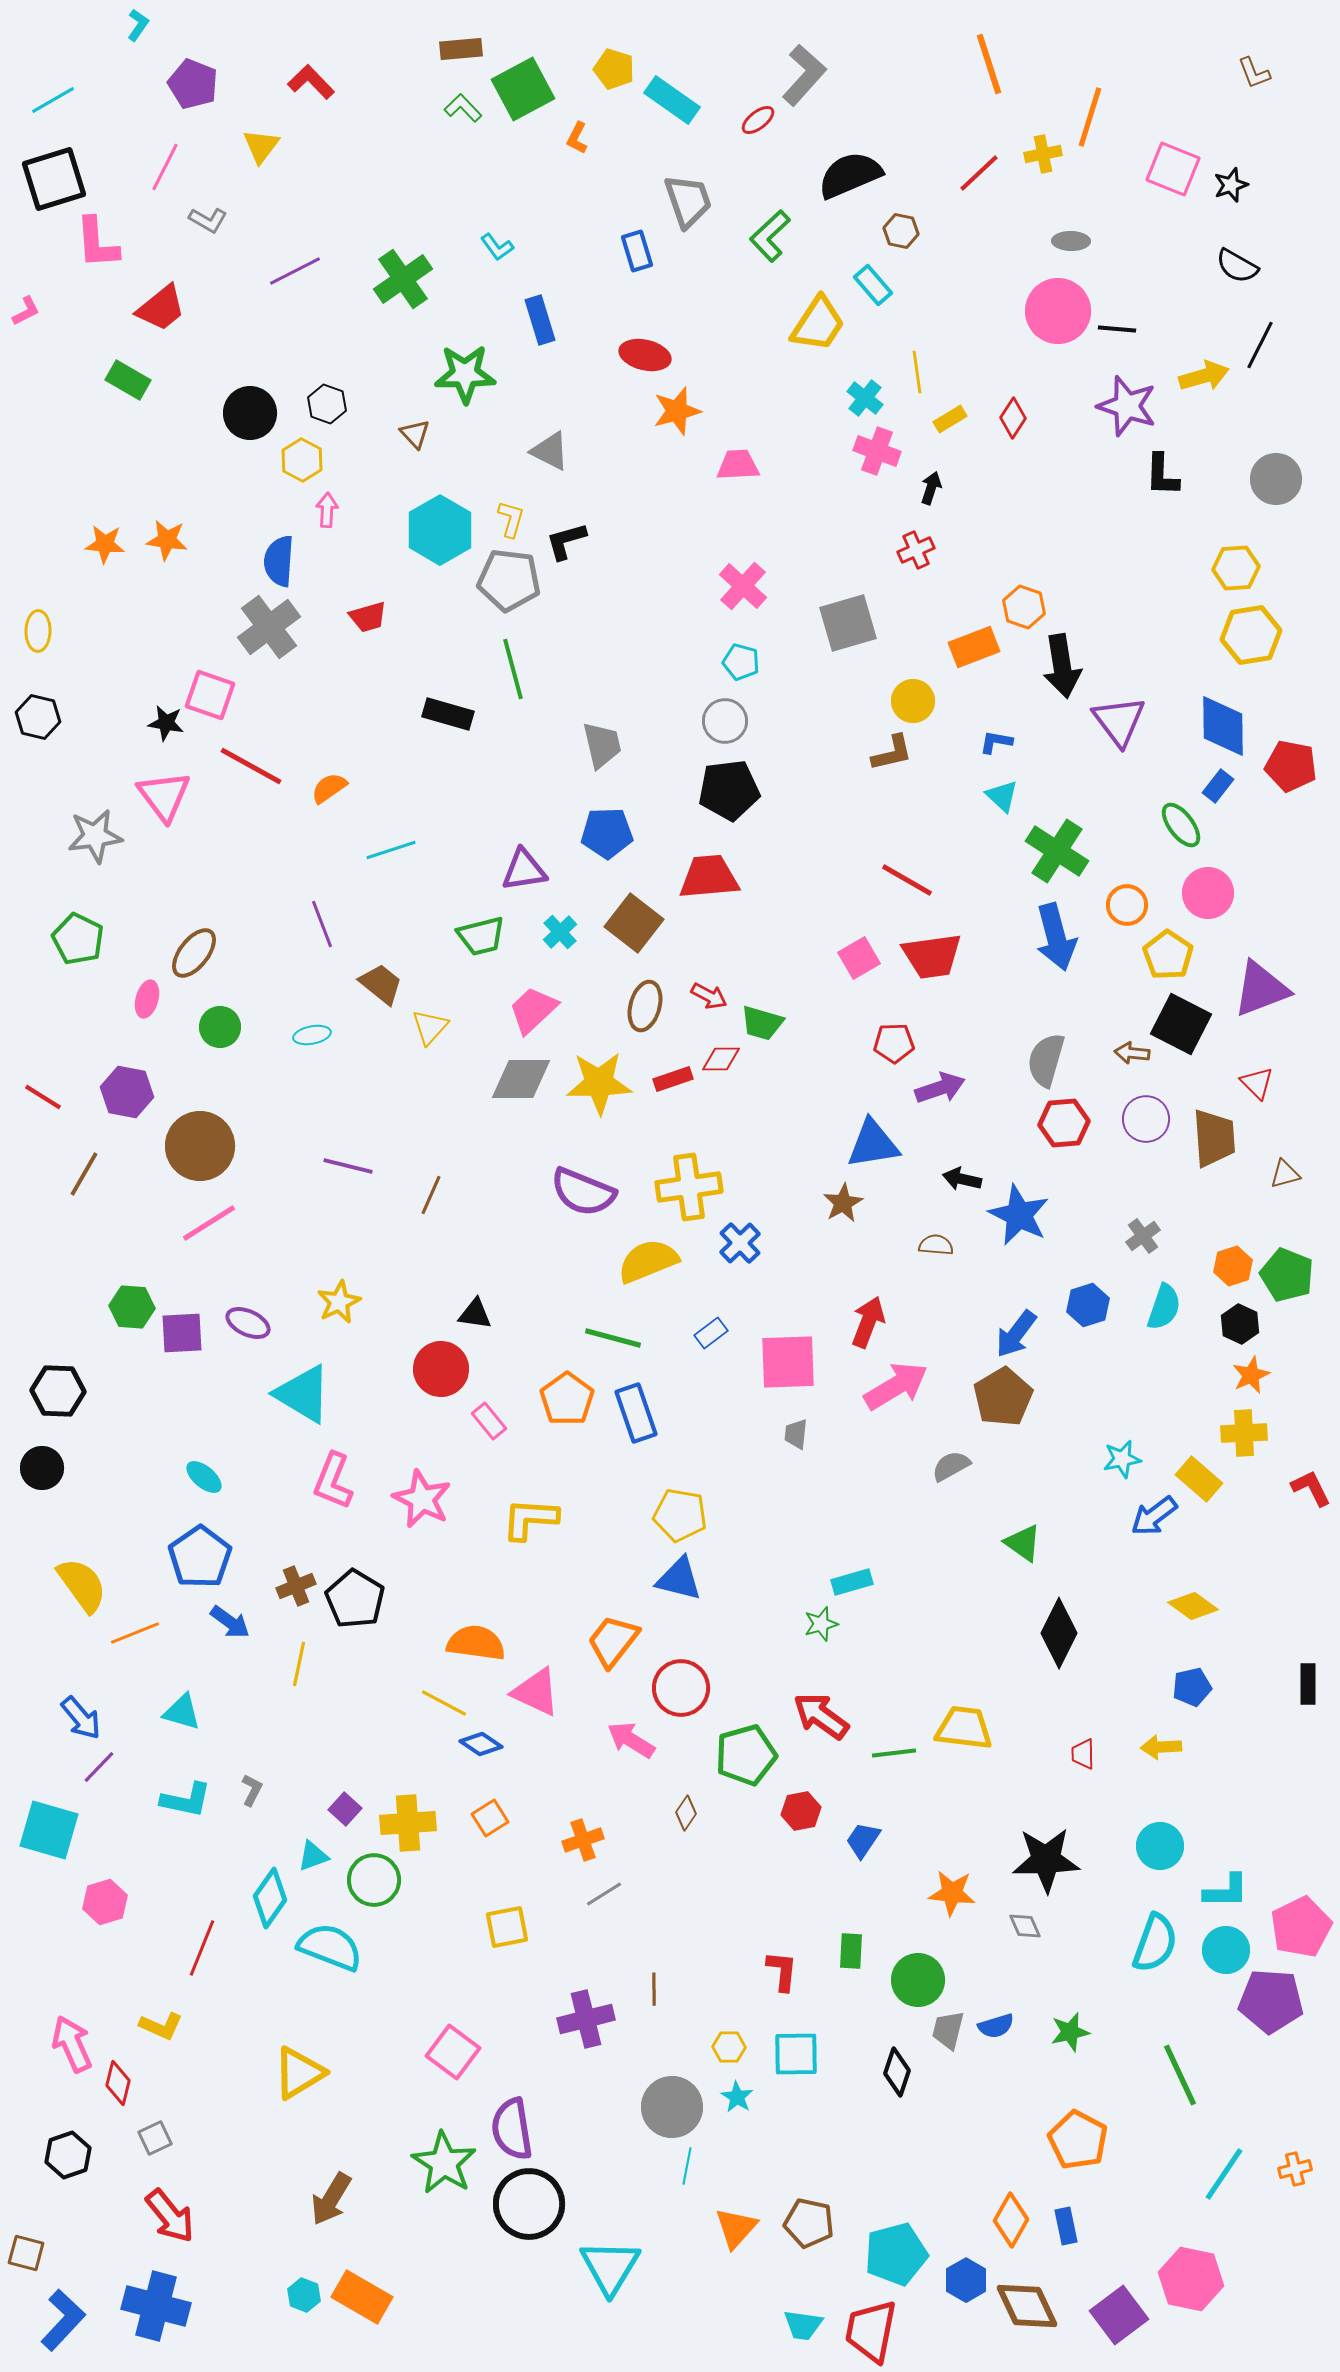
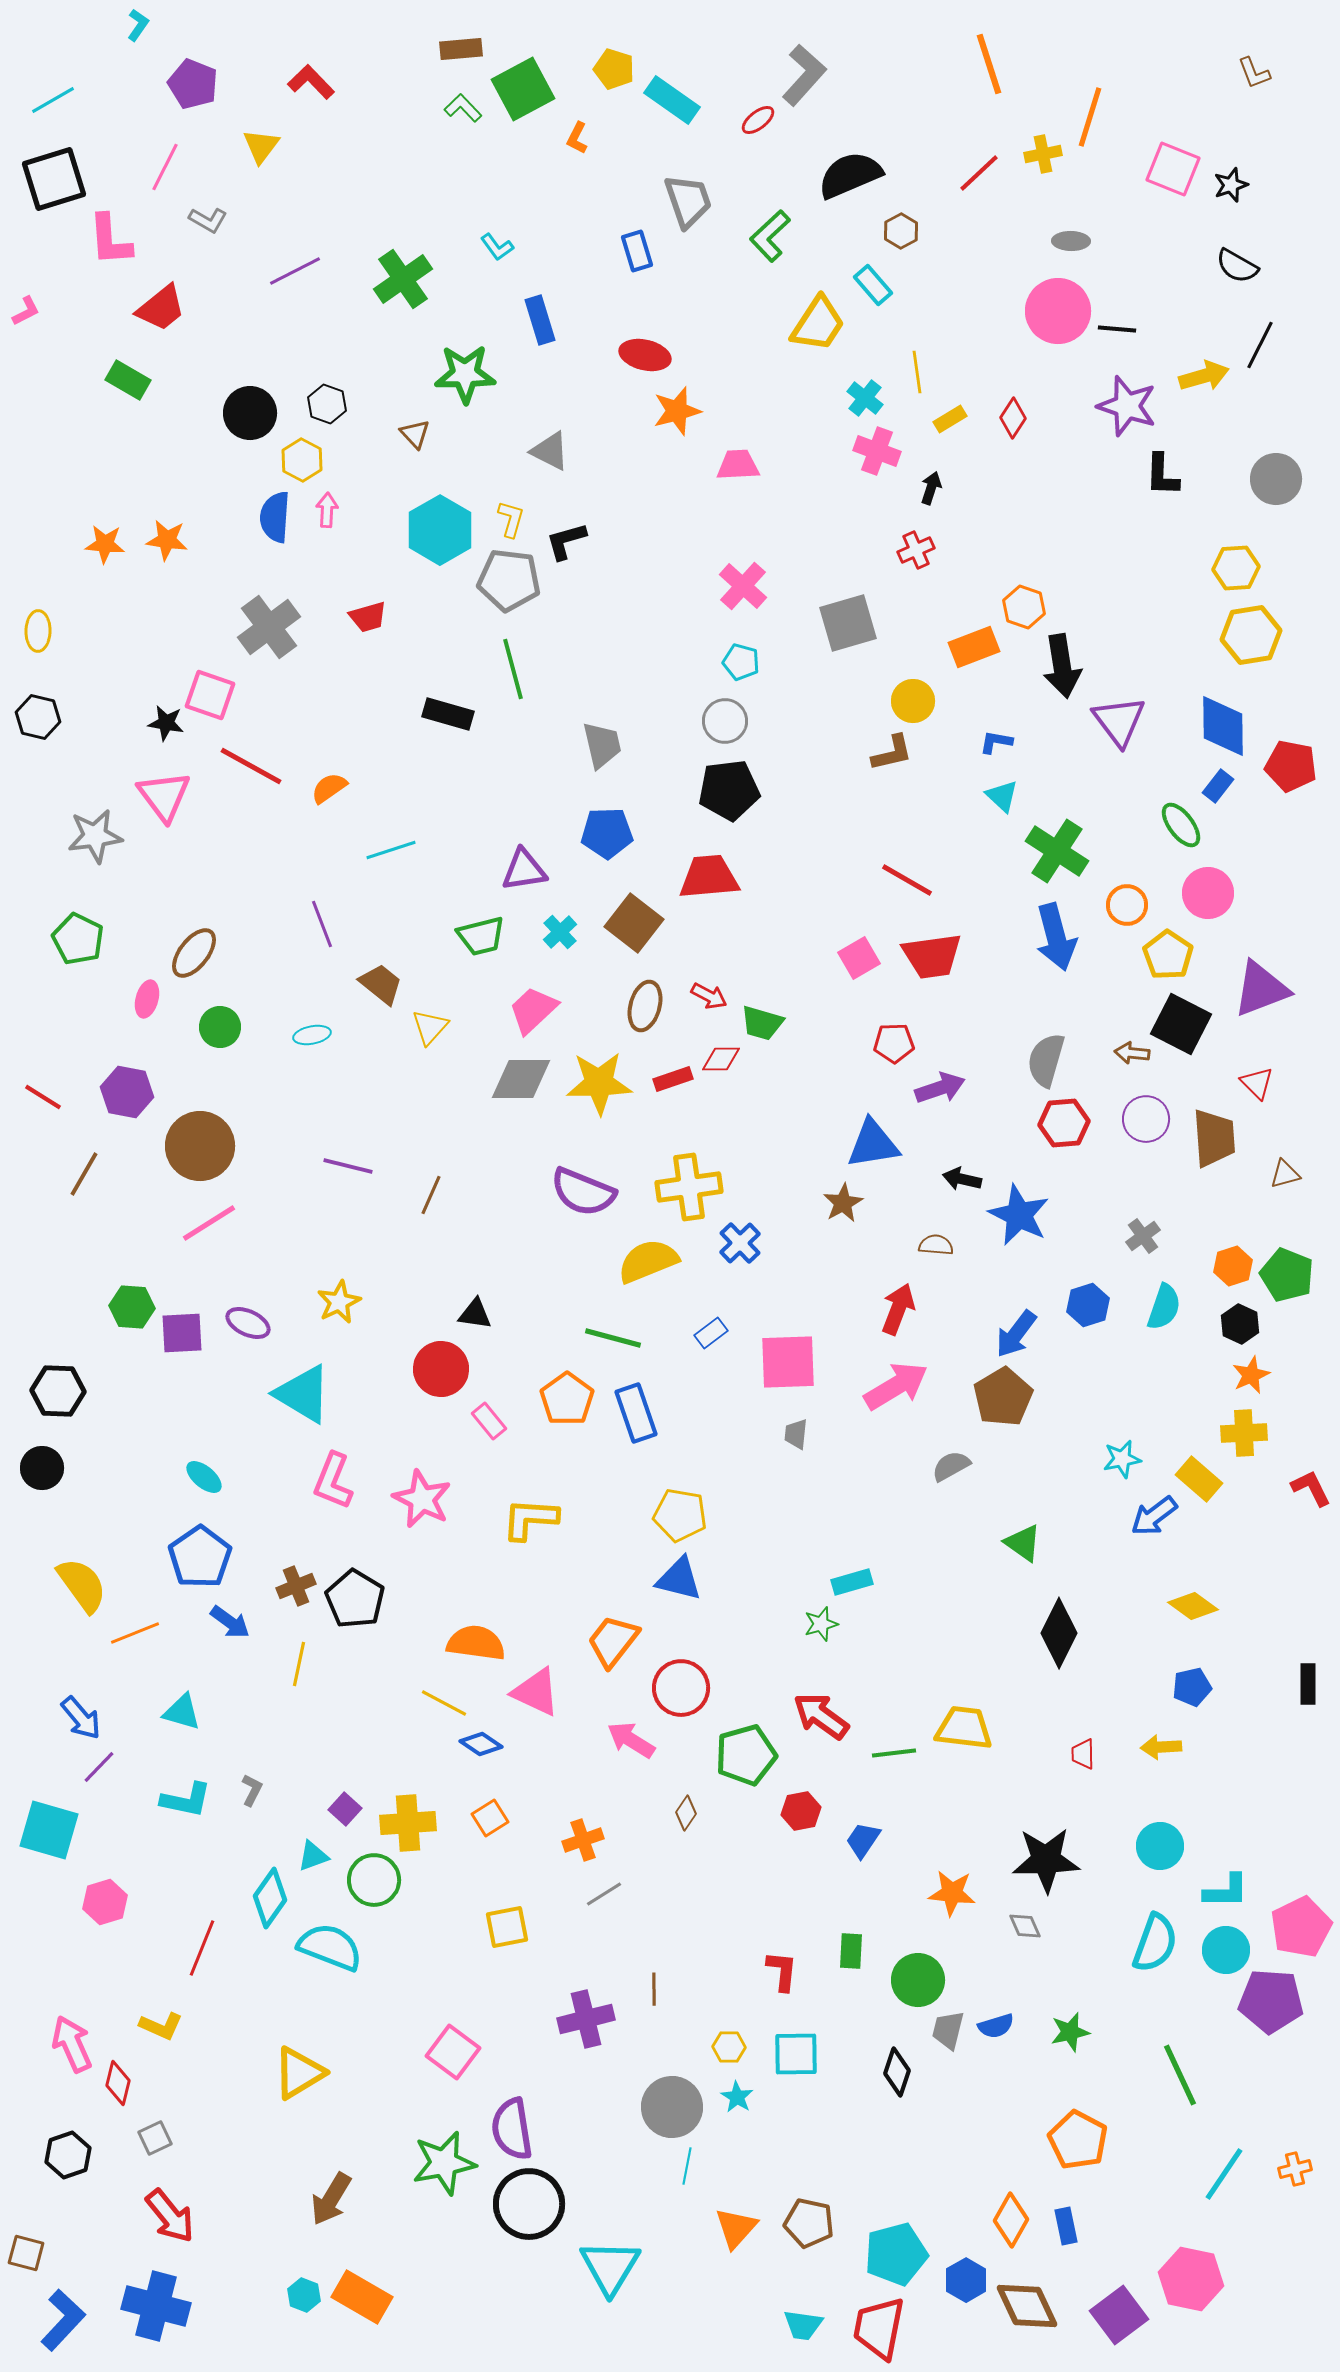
brown hexagon at (901, 231): rotated 20 degrees clockwise
pink L-shape at (97, 243): moved 13 px right, 3 px up
blue semicircle at (279, 561): moved 4 px left, 44 px up
red arrow at (868, 1322): moved 30 px right, 13 px up
green star at (444, 2163): rotated 28 degrees clockwise
red trapezoid at (871, 2331): moved 8 px right, 3 px up
